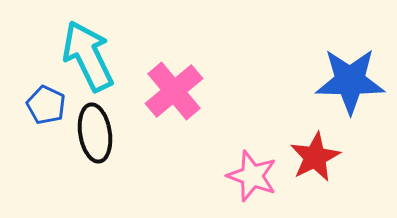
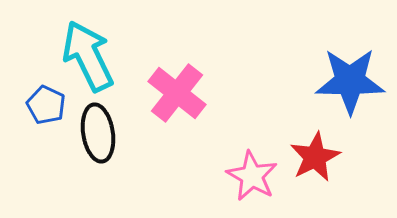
pink cross: moved 3 px right, 2 px down; rotated 12 degrees counterclockwise
black ellipse: moved 3 px right
pink star: rotated 9 degrees clockwise
